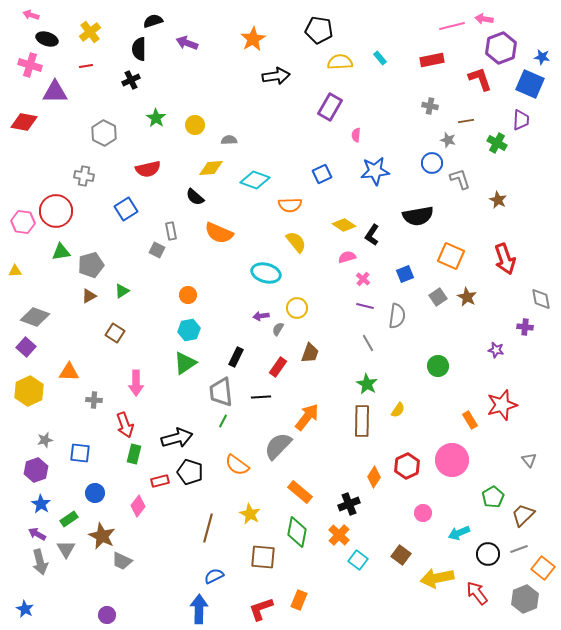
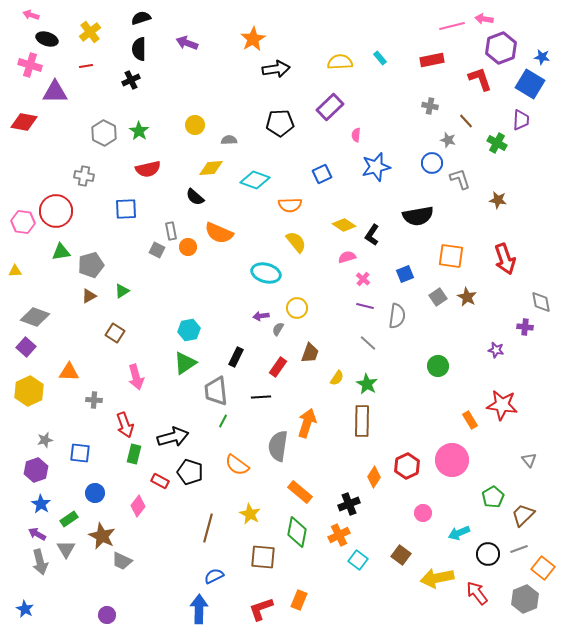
black semicircle at (153, 21): moved 12 px left, 3 px up
black pentagon at (319, 30): moved 39 px left, 93 px down; rotated 12 degrees counterclockwise
black arrow at (276, 76): moved 7 px up
blue square at (530, 84): rotated 8 degrees clockwise
purple rectangle at (330, 107): rotated 16 degrees clockwise
green star at (156, 118): moved 17 px left, 13 px down
brown line at (466, 121): rotated 56 degrees clockwise
blue star at (375, 171): moved 1 px right, 4 px up; rotated 8 degrees counterclockwise
brown star at (498, 200): rotated 18 degrees counterclockwise
blue square at (126, 209): rotated 30 degrees clockwise
orange square at (451, 256): rotated 16 degrees counterclockwise
orange circle at (188, 295): moved 48 px up
gray diamond at (541, 299): moved 3 px down
gray line at (368, 343): rotated 18 degrees counterclockwise
pink arrow at (136, 383): moved 6 px up; rotated 15 degrees counterclockwise
gray trapezoid at (221, 392): moved 5 px left, 1 px up
red star at (502, 405): rotated 24 degrees clockwise
yellow semicircle at (398, 410): moved 61 px left, 32 px up
orange arrow at (307, 417): moved 6 px down; rotated 20 degrees counterclockwise
black arrow at (177, 438): moved 4 px left, 1 px up
gray semicircle at (278, 446): rotated 36 degrees counterclockwise
red rectangle at (160, 481): rotated 42 degrees clockwise
orange cross at (339, 535): rotated 20 degrees clockwise
